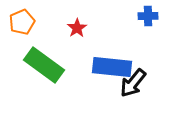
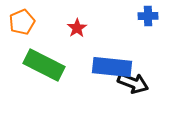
green rectangle: rotated 9 degrees counterclockwise
black arrow: rotated 108 degrees counterclockwise
